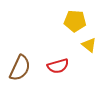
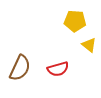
red semicircle: moved 3 px down
